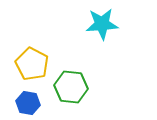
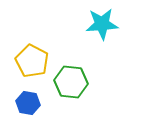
yellow pentagon: moved 3 px up
green hexagon: moved 5 px up
